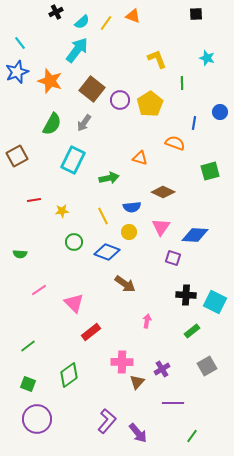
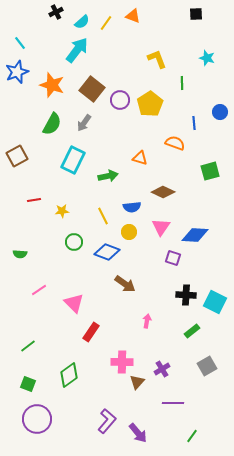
orange star at (50, 81): moved 2 px right, 4 px down
blue line at (194, 123): rotated 16 degrees counterclockwise
green arrow at (109, 178): moved 1 px left, 2 px up
red rectangle at (91, 332): rotated 18 degrees counterclockwise
